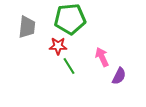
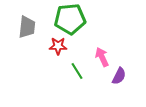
green line: moved 8 px right, 5 px down
